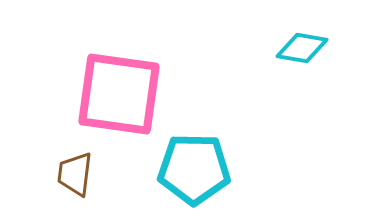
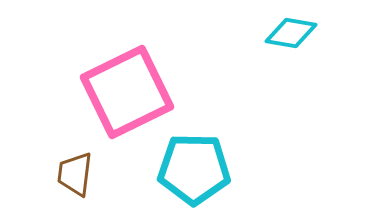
cyan diamond: moved 11 px left, 15 px up
pink square: moved 8 px right, 2 px up; rotated 34 degrees counterclockwise
